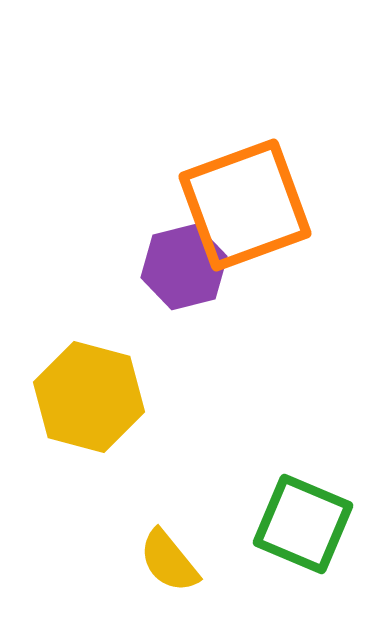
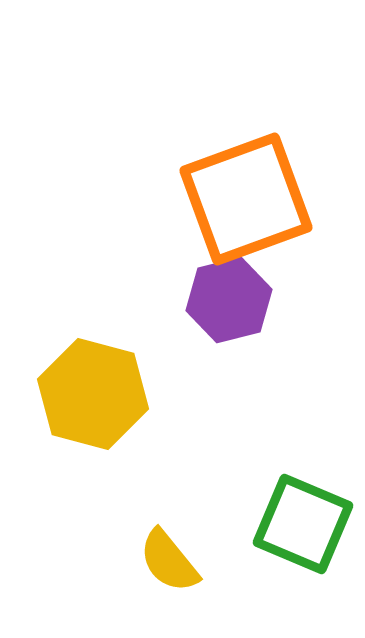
orange square: moved 1 px right, 6 px up
purple hexagon: moved 45 px right, 33 px down
yellow hexagon: moved 4 px right, 3 px up
